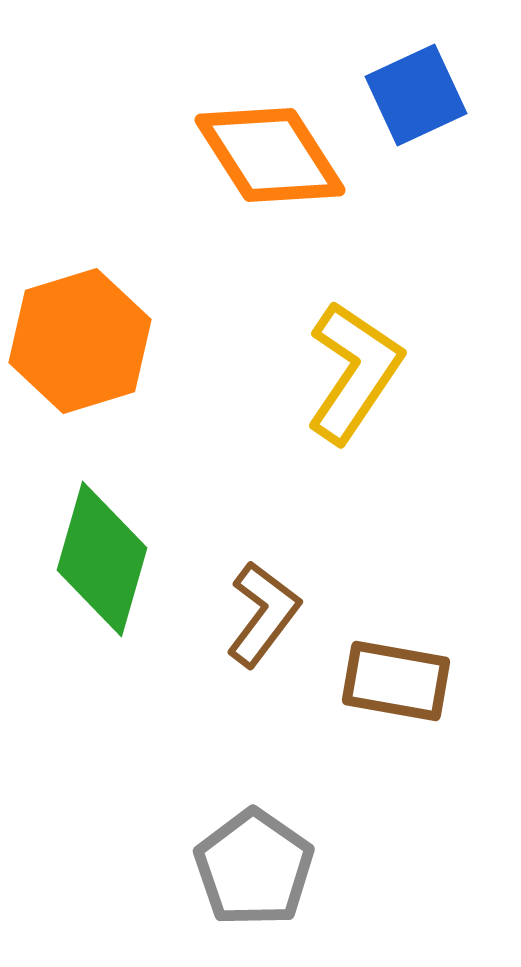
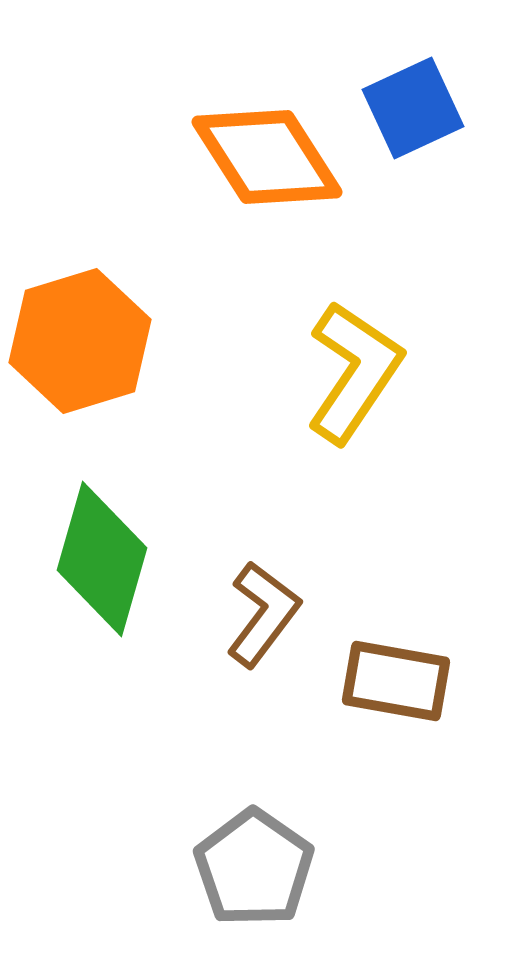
blue square: moved 3 px left, 13 px down
orange diamond: moved 3 px left, 2 px down
